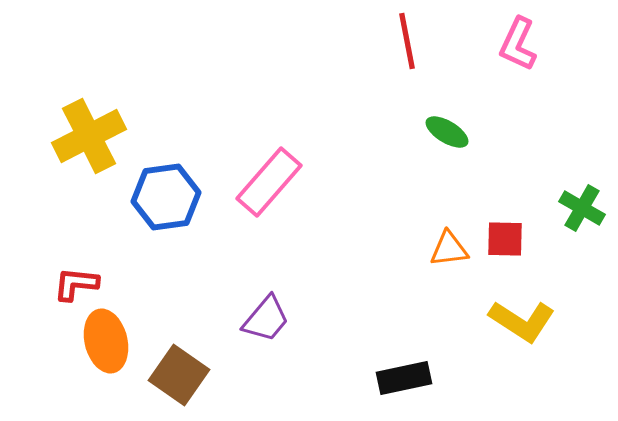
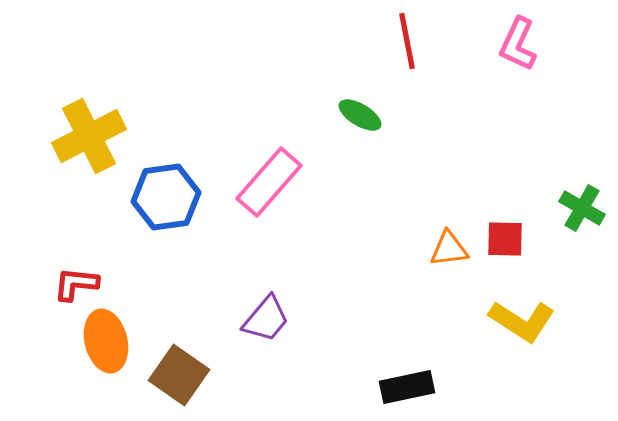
green ellipse: moved 87 px left, 17 px up
black rectangle: moved 3 px right, 9 px down
